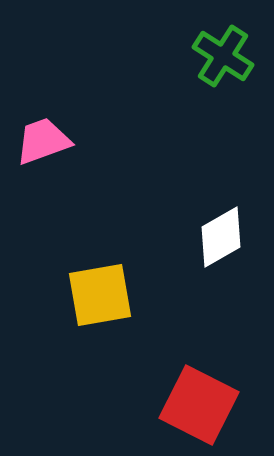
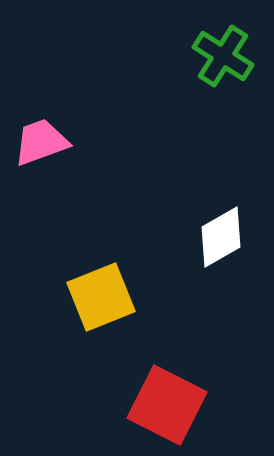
pink trapezoid: moved 2 px left, 1 px down
yellow square: moved 1 px right, 2 px down; rotated 12 degrees counterclockwise
red square: moved 32 px left
